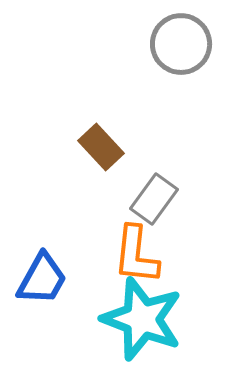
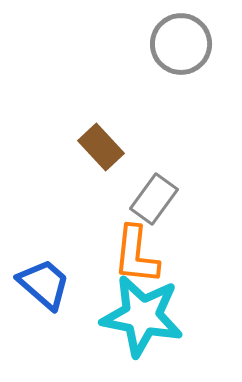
blue trapezoid: moved 2 px right, 5 px down; rotated 78 degrees counterclockwise
cyan star: moved 3 px up; rotated 10 degrees counterclockwise
